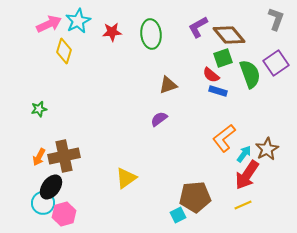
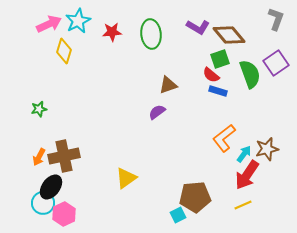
purple L-shape: rotated 120 degrees counterclockwise
green square: moved 3 px left, 1 px down
purple semicircle: moved 2 px left, 7 px up
brown star: rotated 15 degrees clockwise
pink hexagon: rotated 10 degrees counterclockwise
